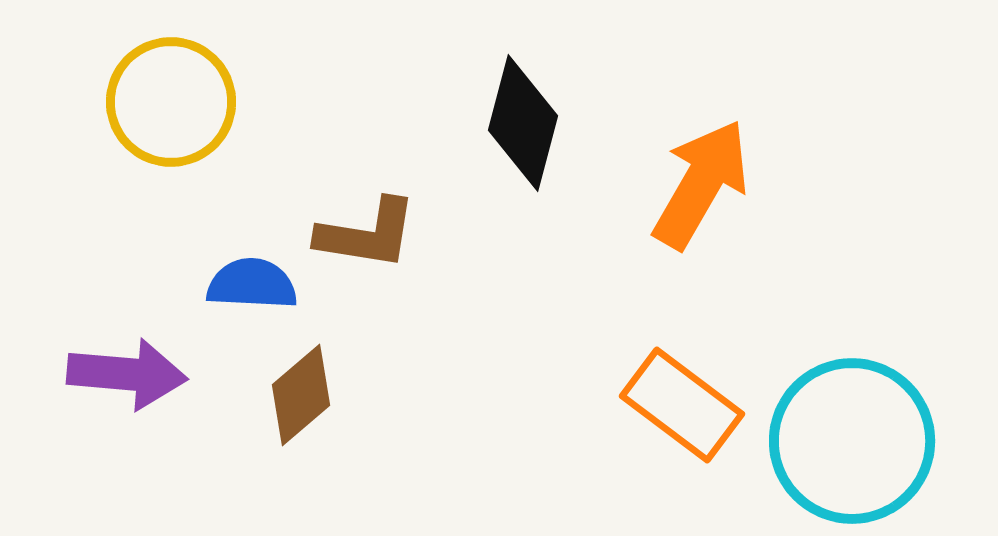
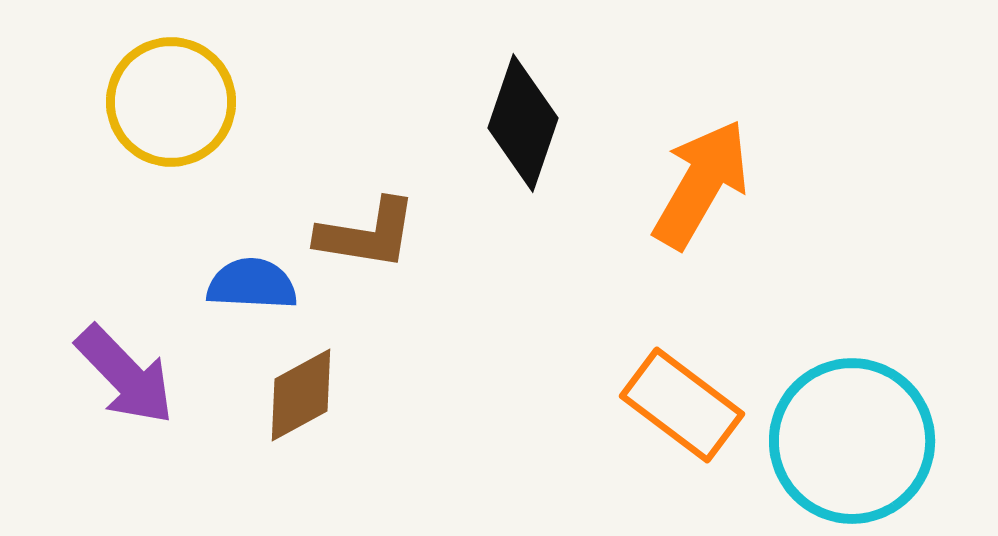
black diamond: rotated 4 degrees clockwise
purple arrow: moved 2 px left, 1 px down; rotated 41 degrees clockwise
brown diamond: rotated 12 degrees clockwise
